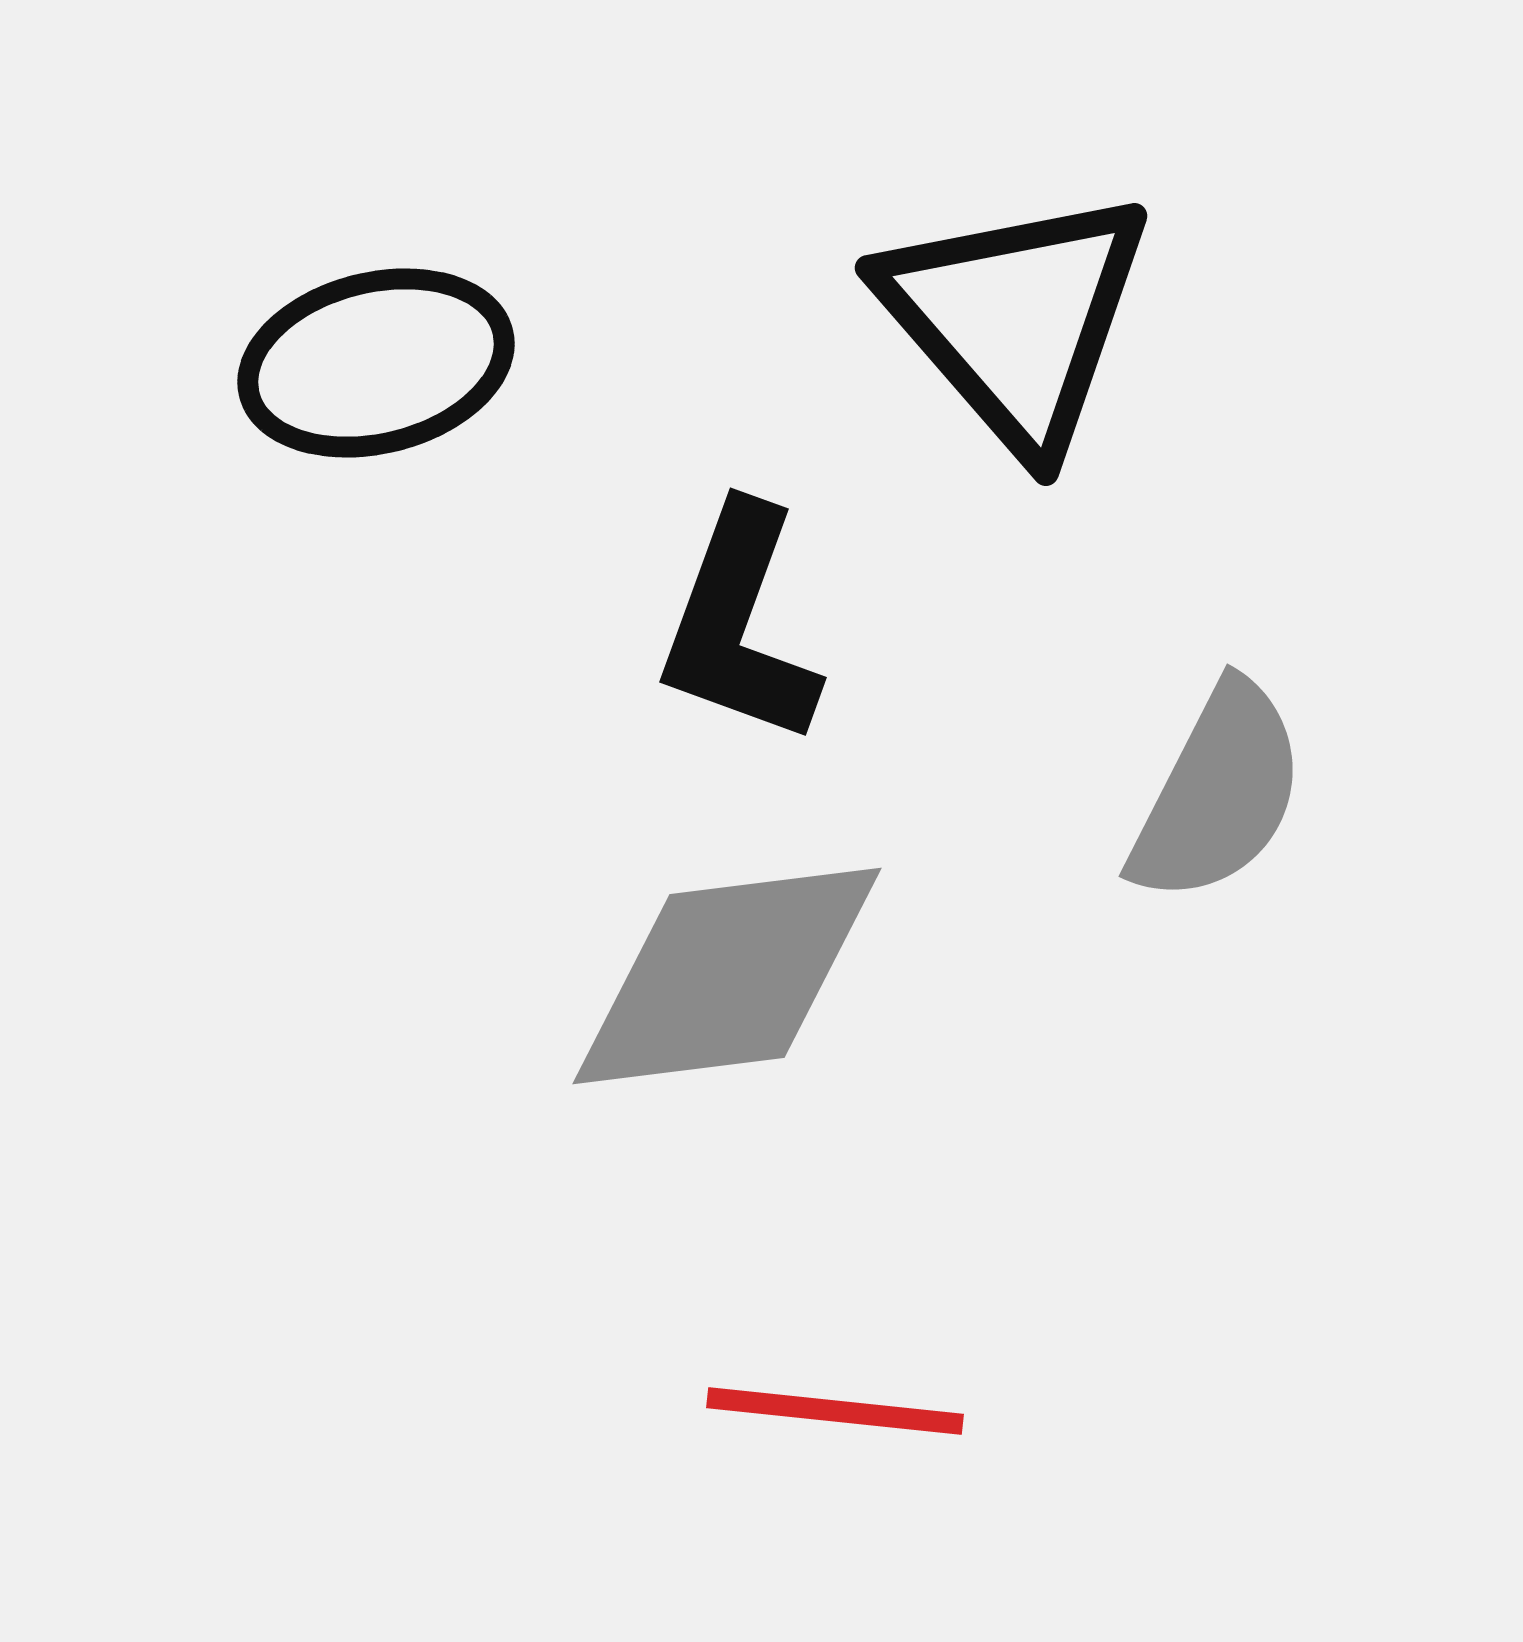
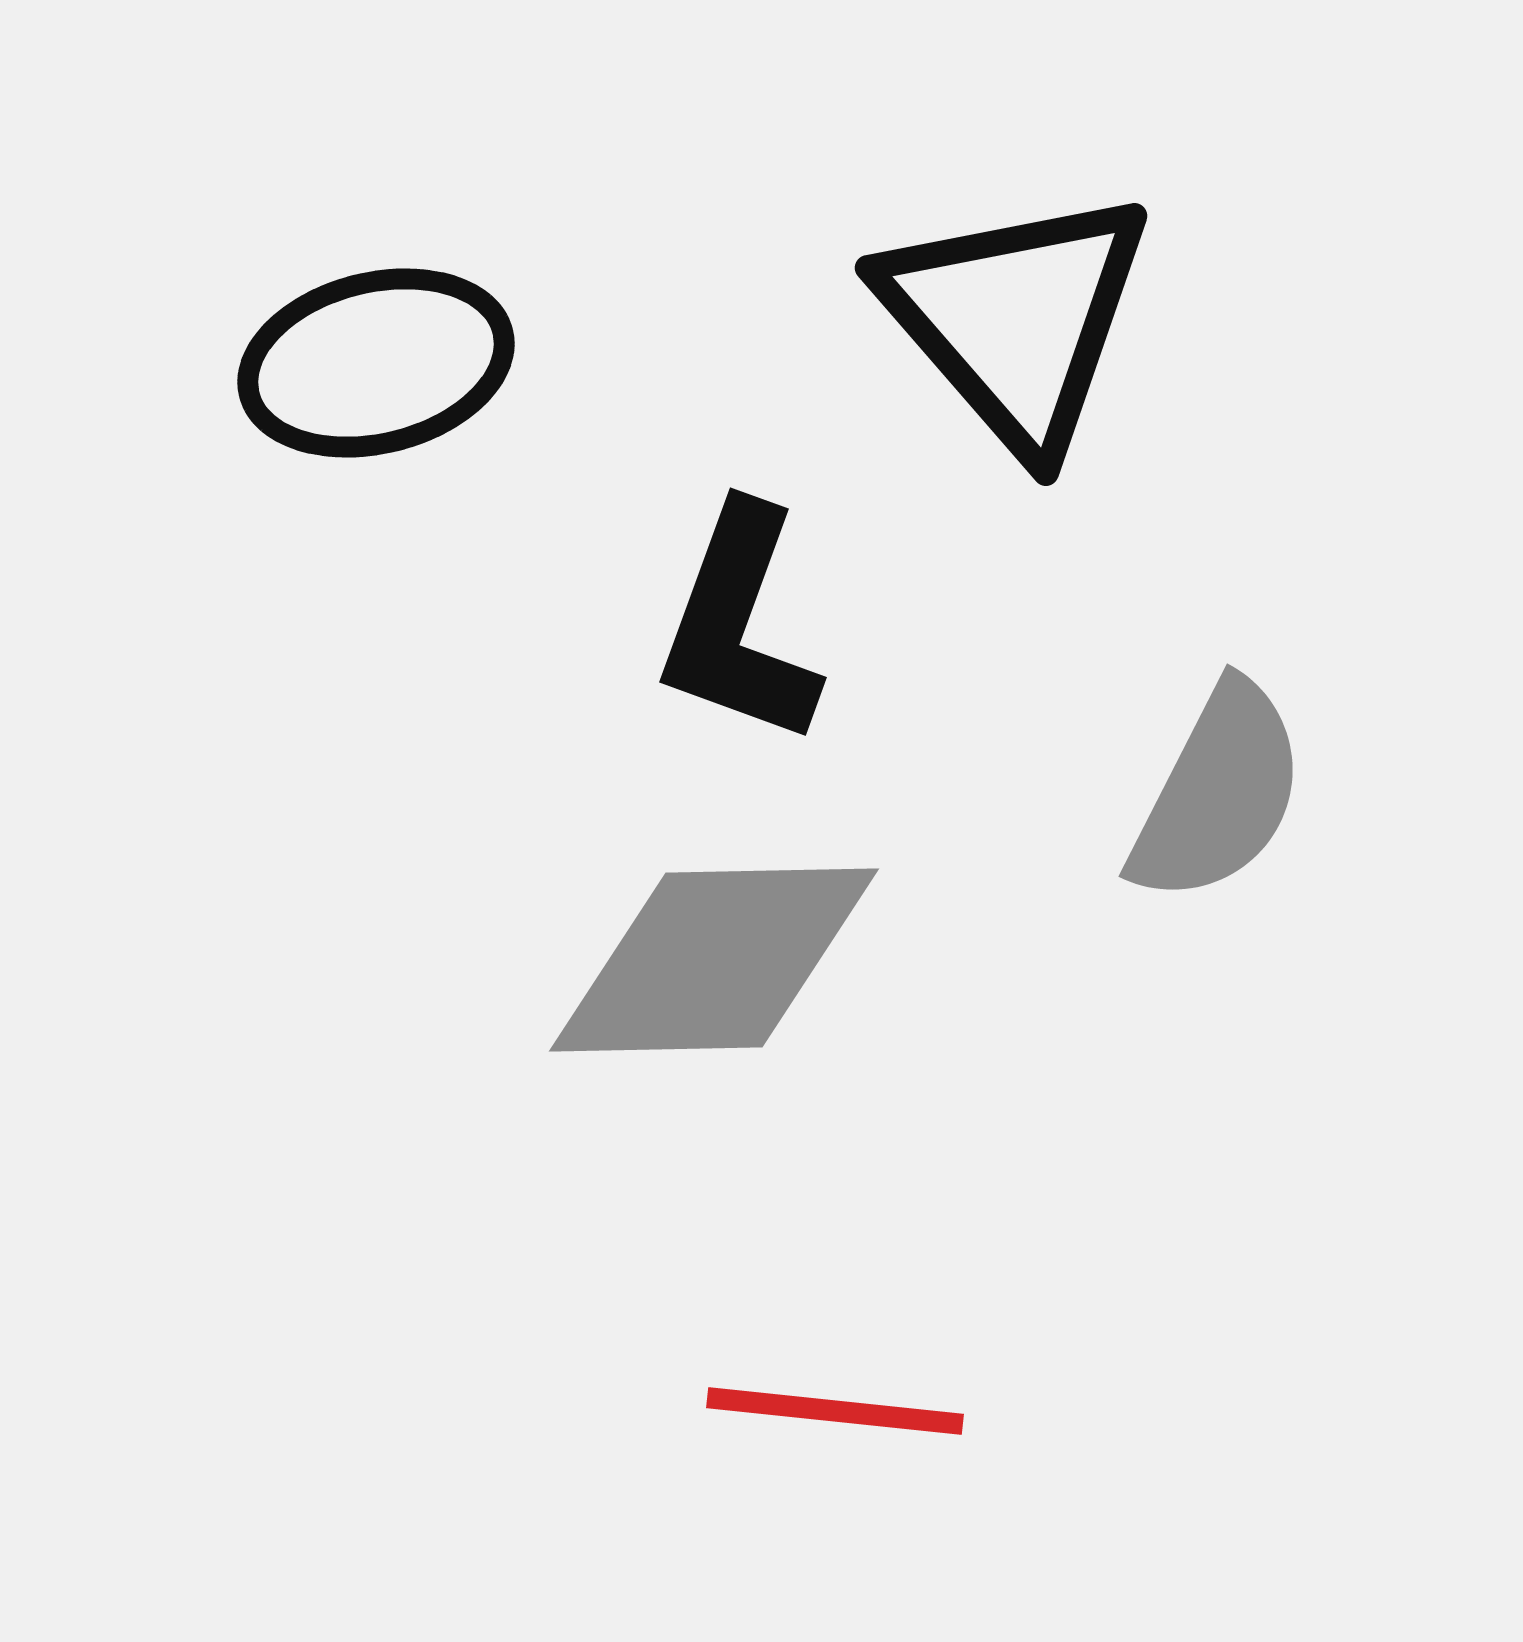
gray diamond: moved 13 px left, 16 px up; rotated 6 degrees clockwise
